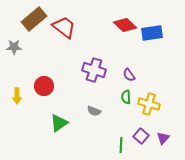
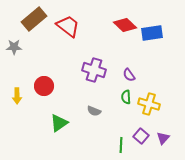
red trapezoid: moved 4 px right, 1 px up
